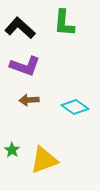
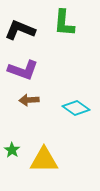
black L-shape: moved 2 px down; rotated 20 degrees counterclockwise
purple L-shape: moved 2 px left, 4 px down
cyan diamond: moved 1 px right, 1 px down
yellow triangle: rotated 20 degrees clockwise
